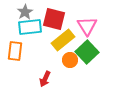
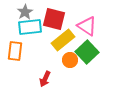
pink triangle: rotated 25 degrees counterclockwise
